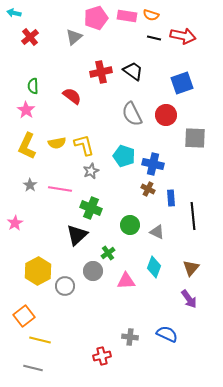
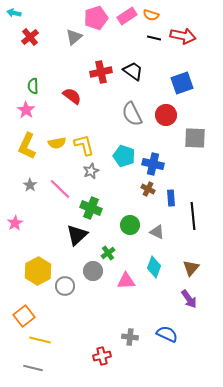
pink rectangle at (127, 16): rotated 42 degrees counterclockwise
pink line at (60, 189): rotated 35 degrees clockwise
